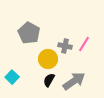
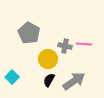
pink line: rotated 63 degrees clockwise
